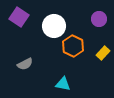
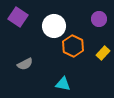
purple square: moved 1 px left
